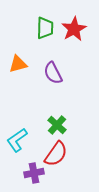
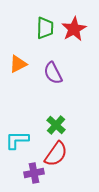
orange triangle: rotated 12 degrees counterclockwise
green cross: moved 1 px left
cyan L-shape: rotated 35 degrees clockwise
